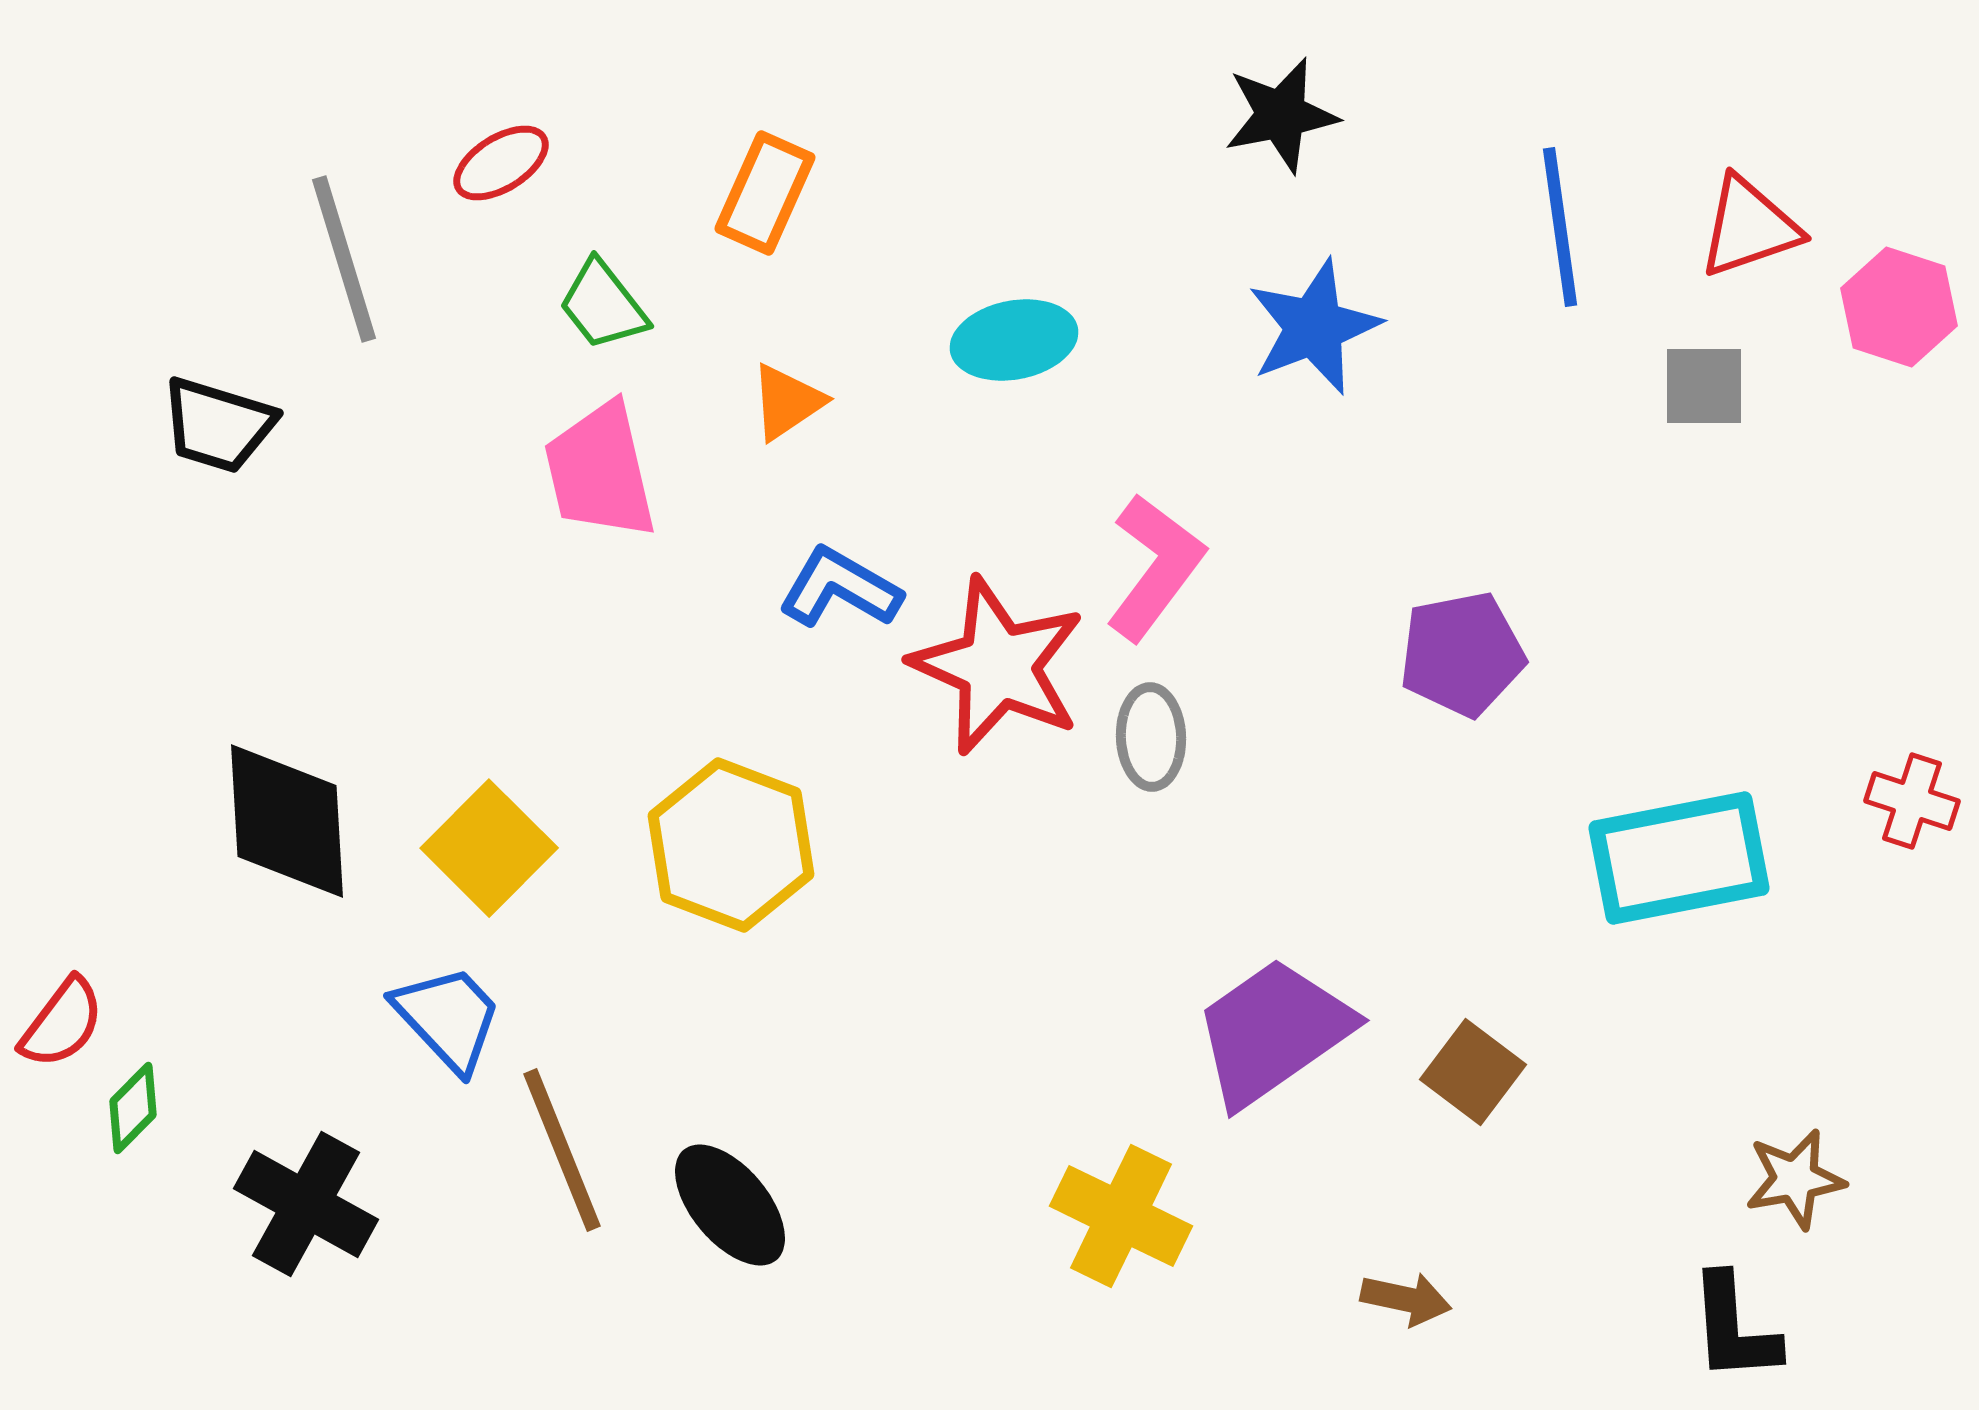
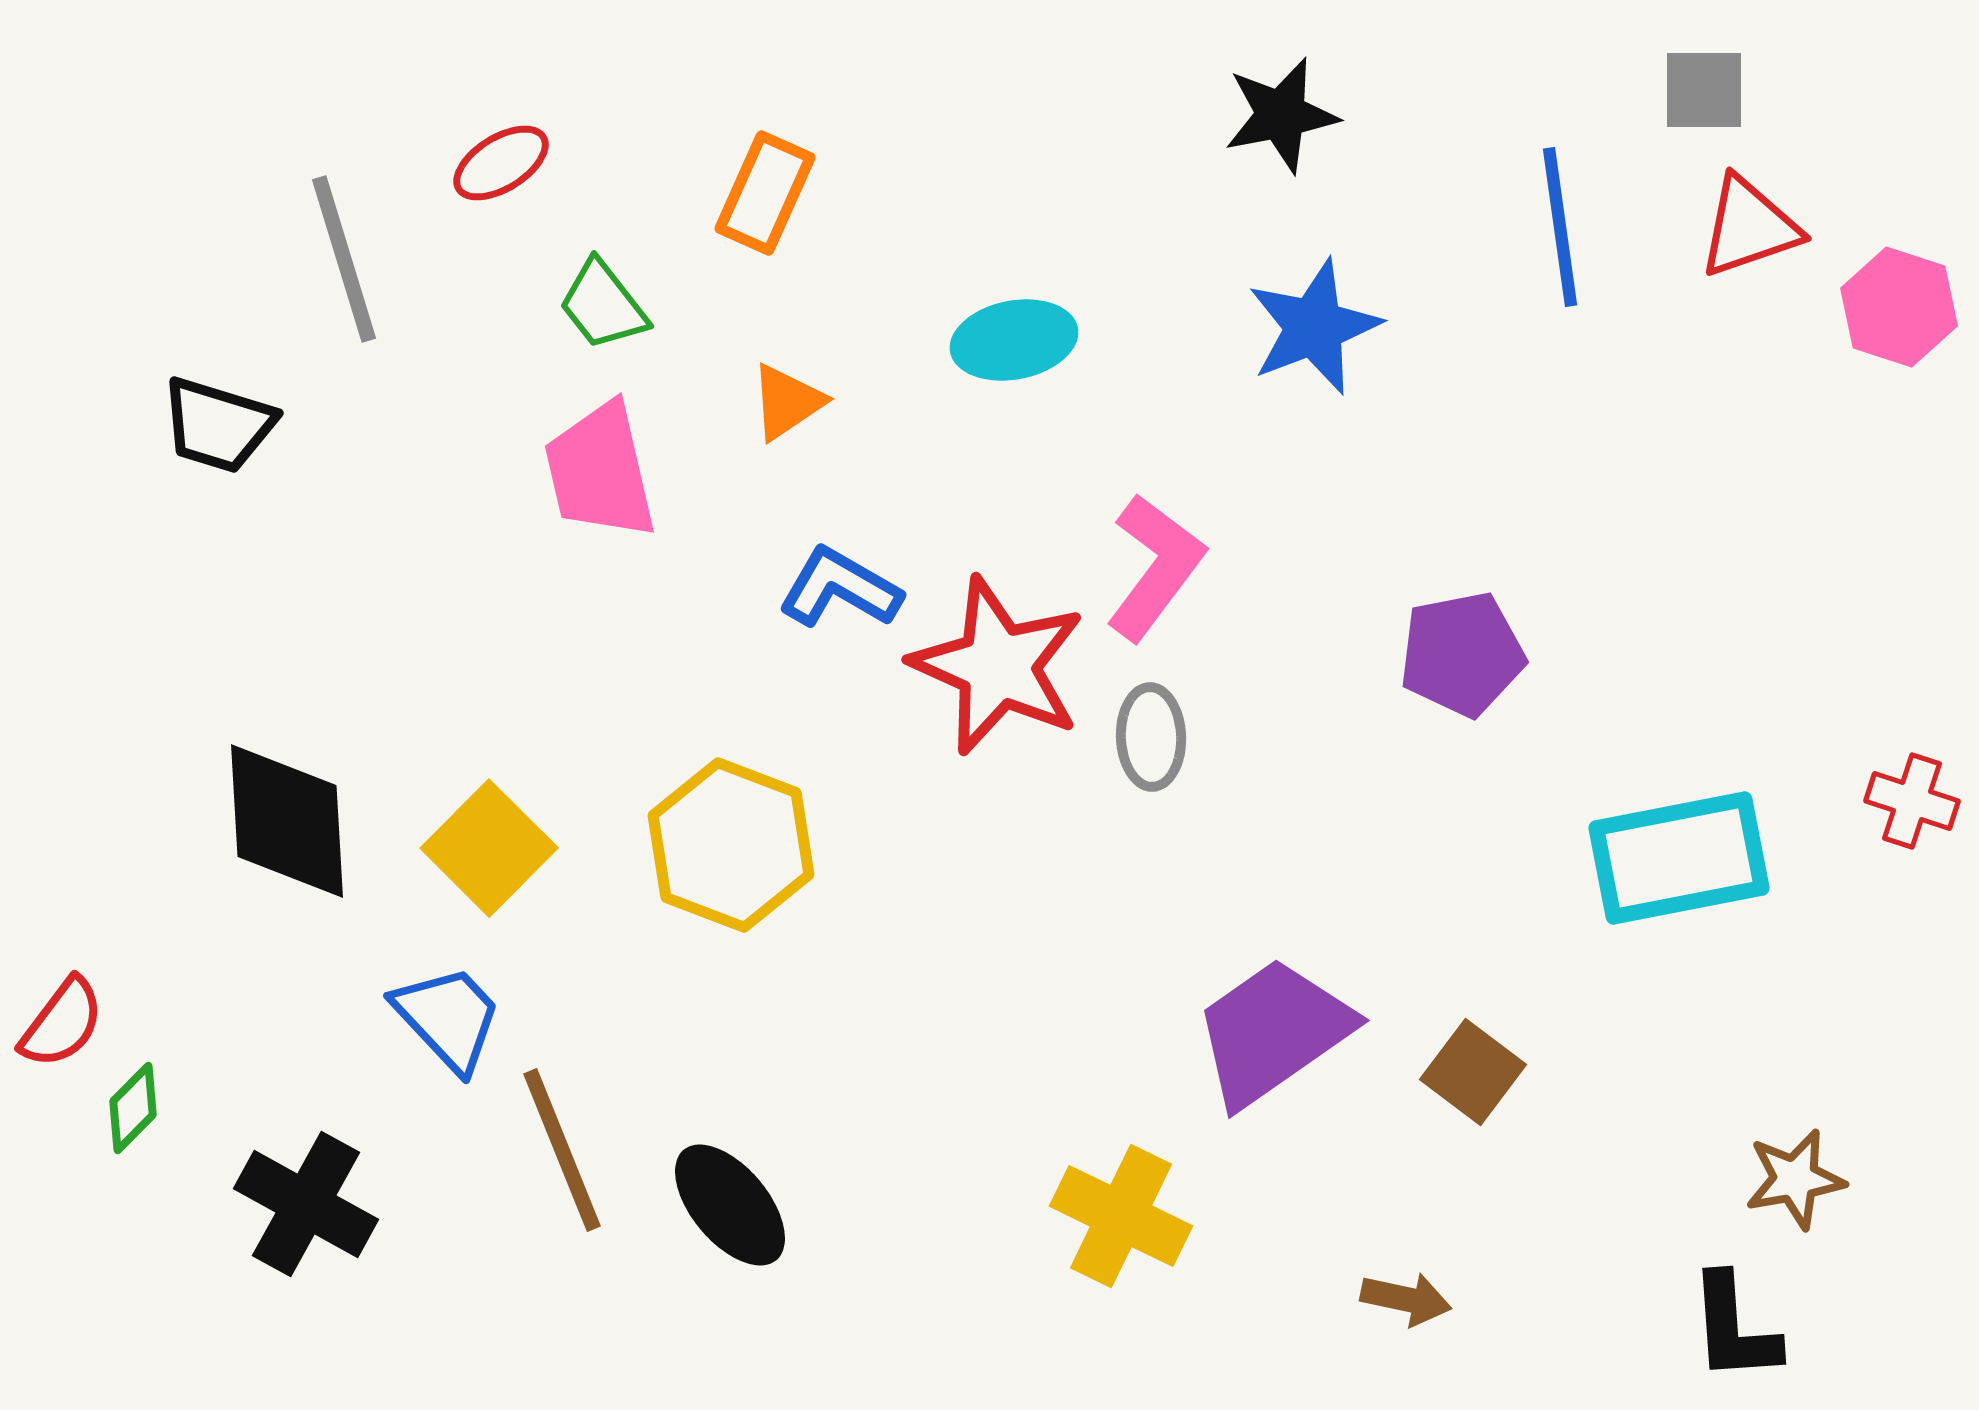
gray square: moved 296 px up
